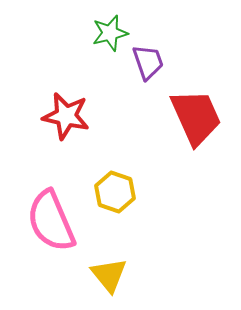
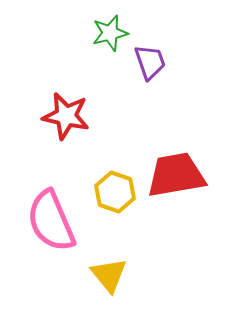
purple trapezoid: moved 2 px right
red trapezoid: moved 20 px left, 58 px down; rotated 76 degrees counterclockwise
